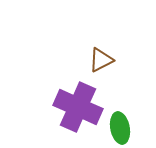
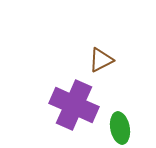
purple cross: moved 4 px left, 2 px up
